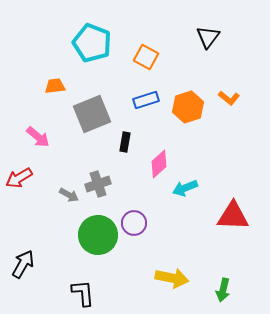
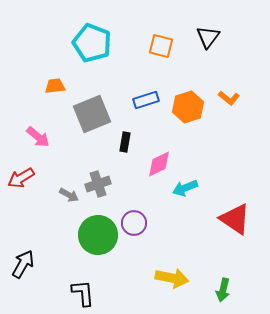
orange square: moved 15 px right, 11 px up; rotated 15 degrees counterclockwise
pink diamond: rotated 16 degrees clockwise
red arrow: moved 2 px right
red triangle: moved 2 px right, 3 px down; rotated 32 degrees clockwise
